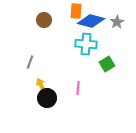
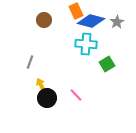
orange rectangle: rotated 28 degrees counterclockwise
pink line: moved 2 px left, 7 px down; rotated 48 degrees counterclockwise
